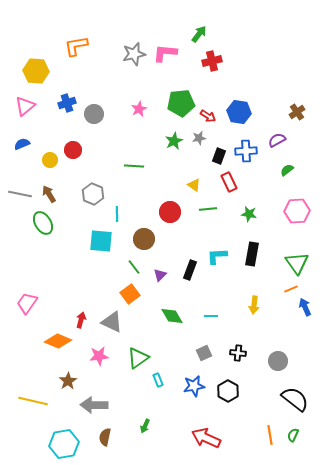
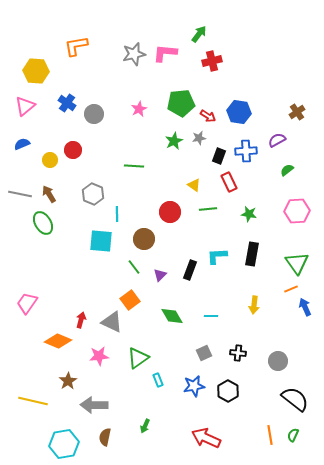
blue cross at (67, 103): rotated 36 degrees counterclockwise
orange square at (130, 294): moved 6 px down
